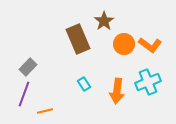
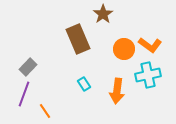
brown star: moved 1 px left, 7 px up
orange circle: moved 5 px down
cyan cross: moved 7 px up; rotated 10 degrees clockwise
orange line: rotated 70 degrees clockwise
